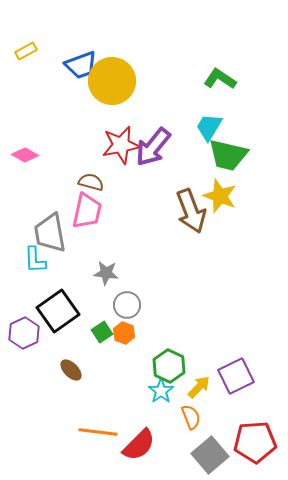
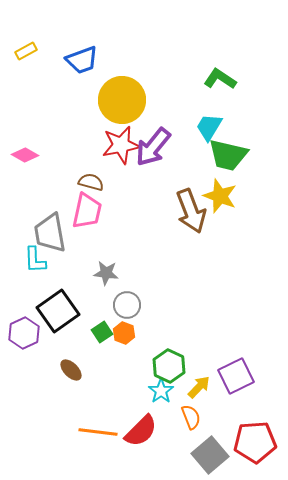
blue trapezoid: moved 1 px right, 5 px up
yellow circle: moved 10 px right, 19 px down
red semicircle: moved 2 px right, 14 px up
